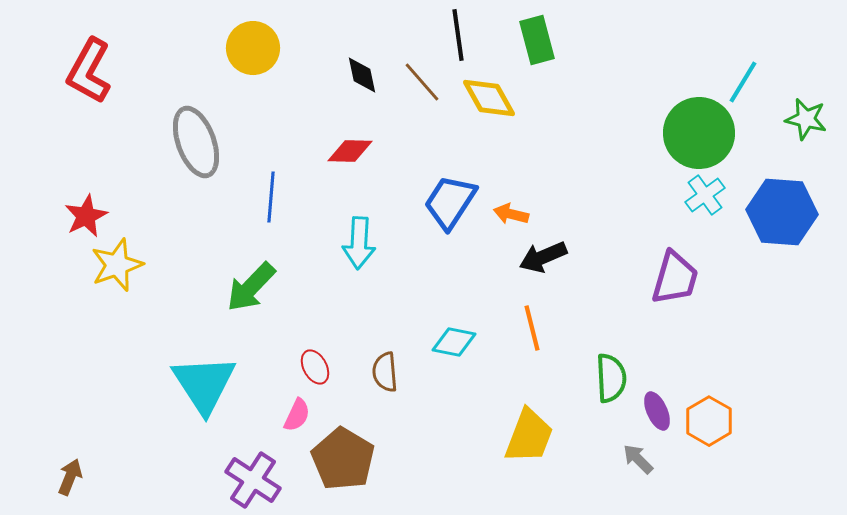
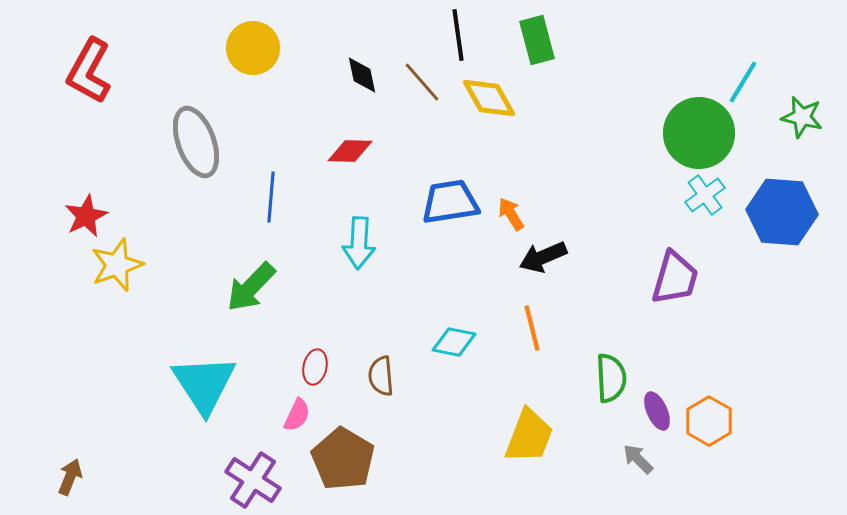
green star: moved 4 px left, 2 px up
blue trapezoid: rotated 48 degrees clockwise
orange arrow: rotated 44 degrees clockwise
red ellipse: rotated 40 degrees clockwise
brown semicircle: moved 4 px left, 4 px down
